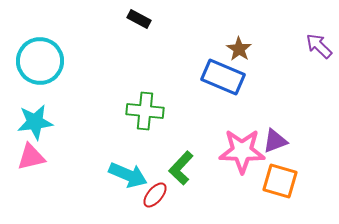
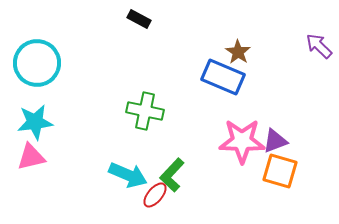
brown star: moved 1 px left, 3 px down
cyan circle: moved 3 px left, 2 px down
green cross: rotated 6 degrees clockwise
pink star: moved 10 px up
green L-shape: moved 9 px left, 7 px down
orange square: moved 10 px up
